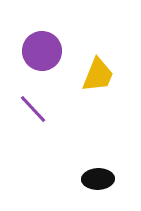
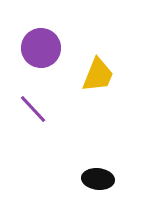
purple circle: moved 1 px left, 3 px up
black ellipse: rotated 8 degrees clockwise
